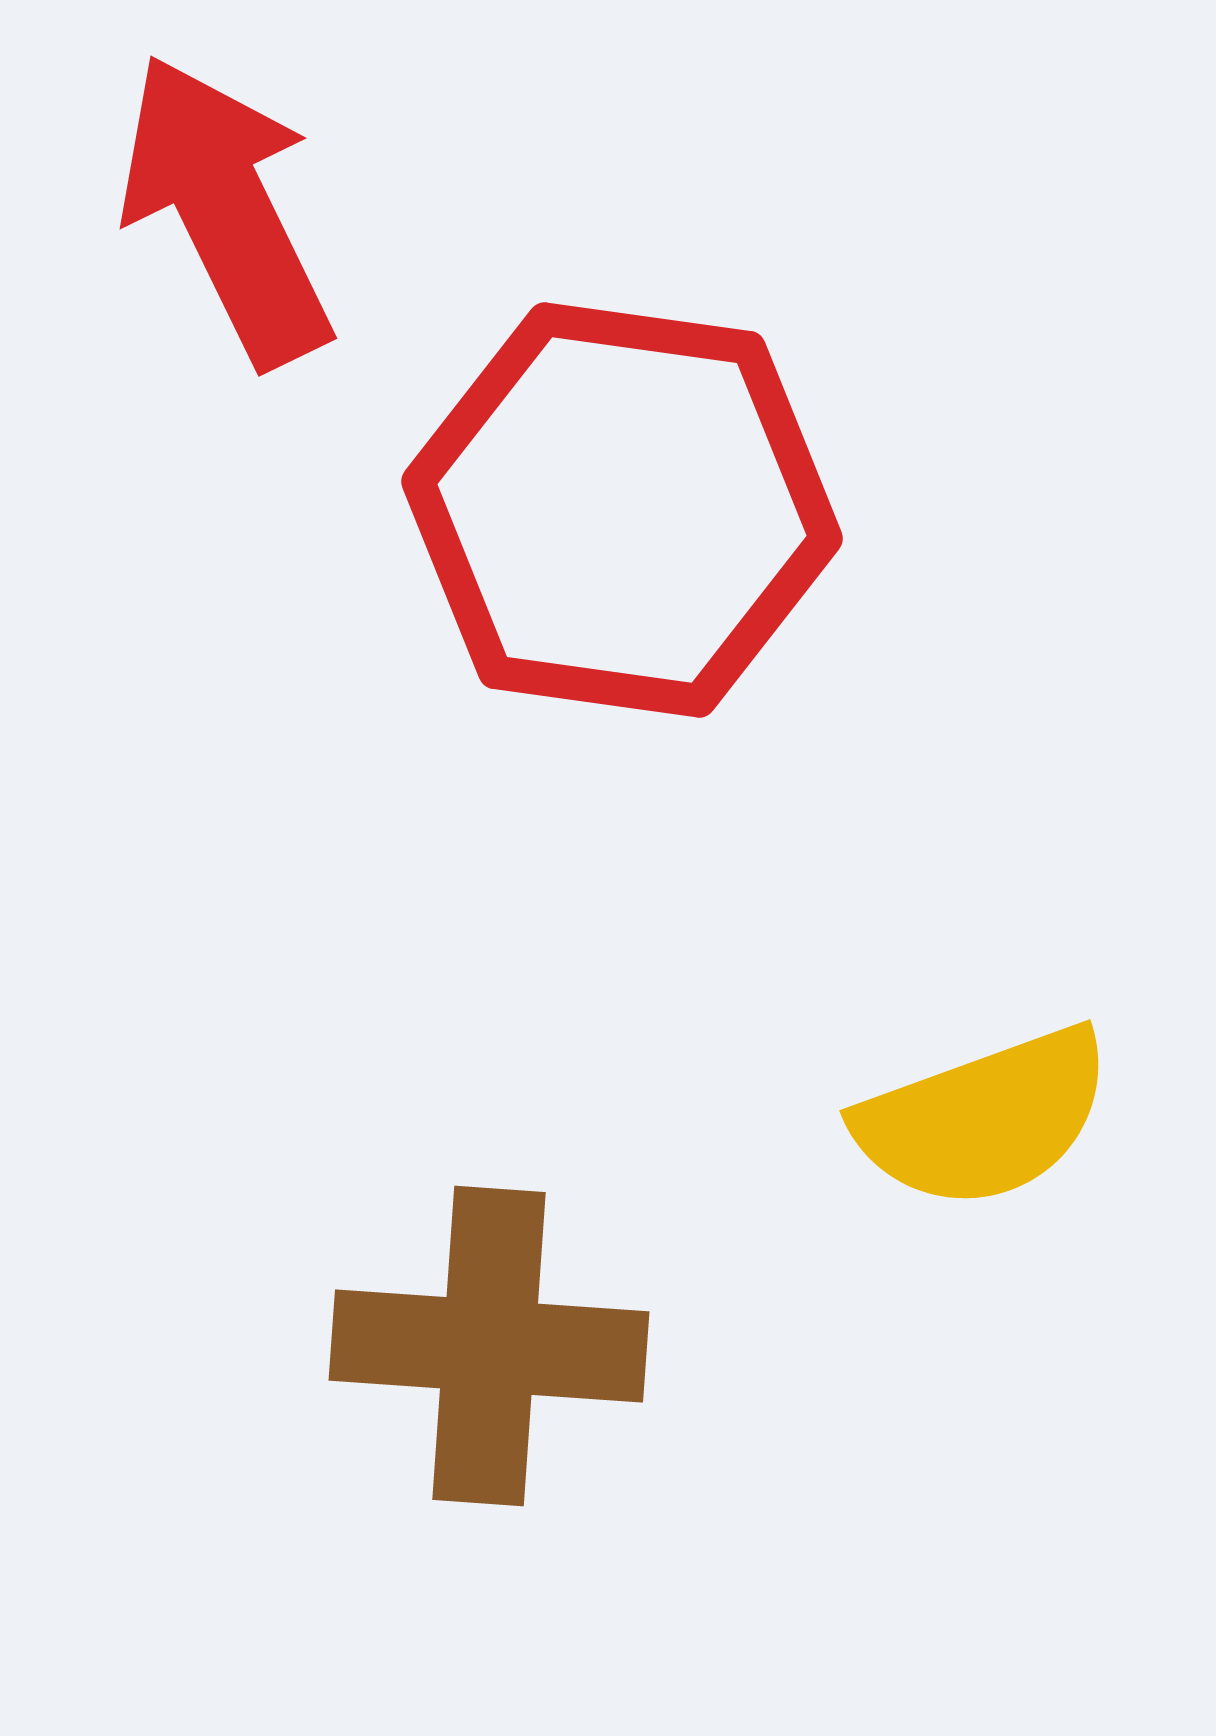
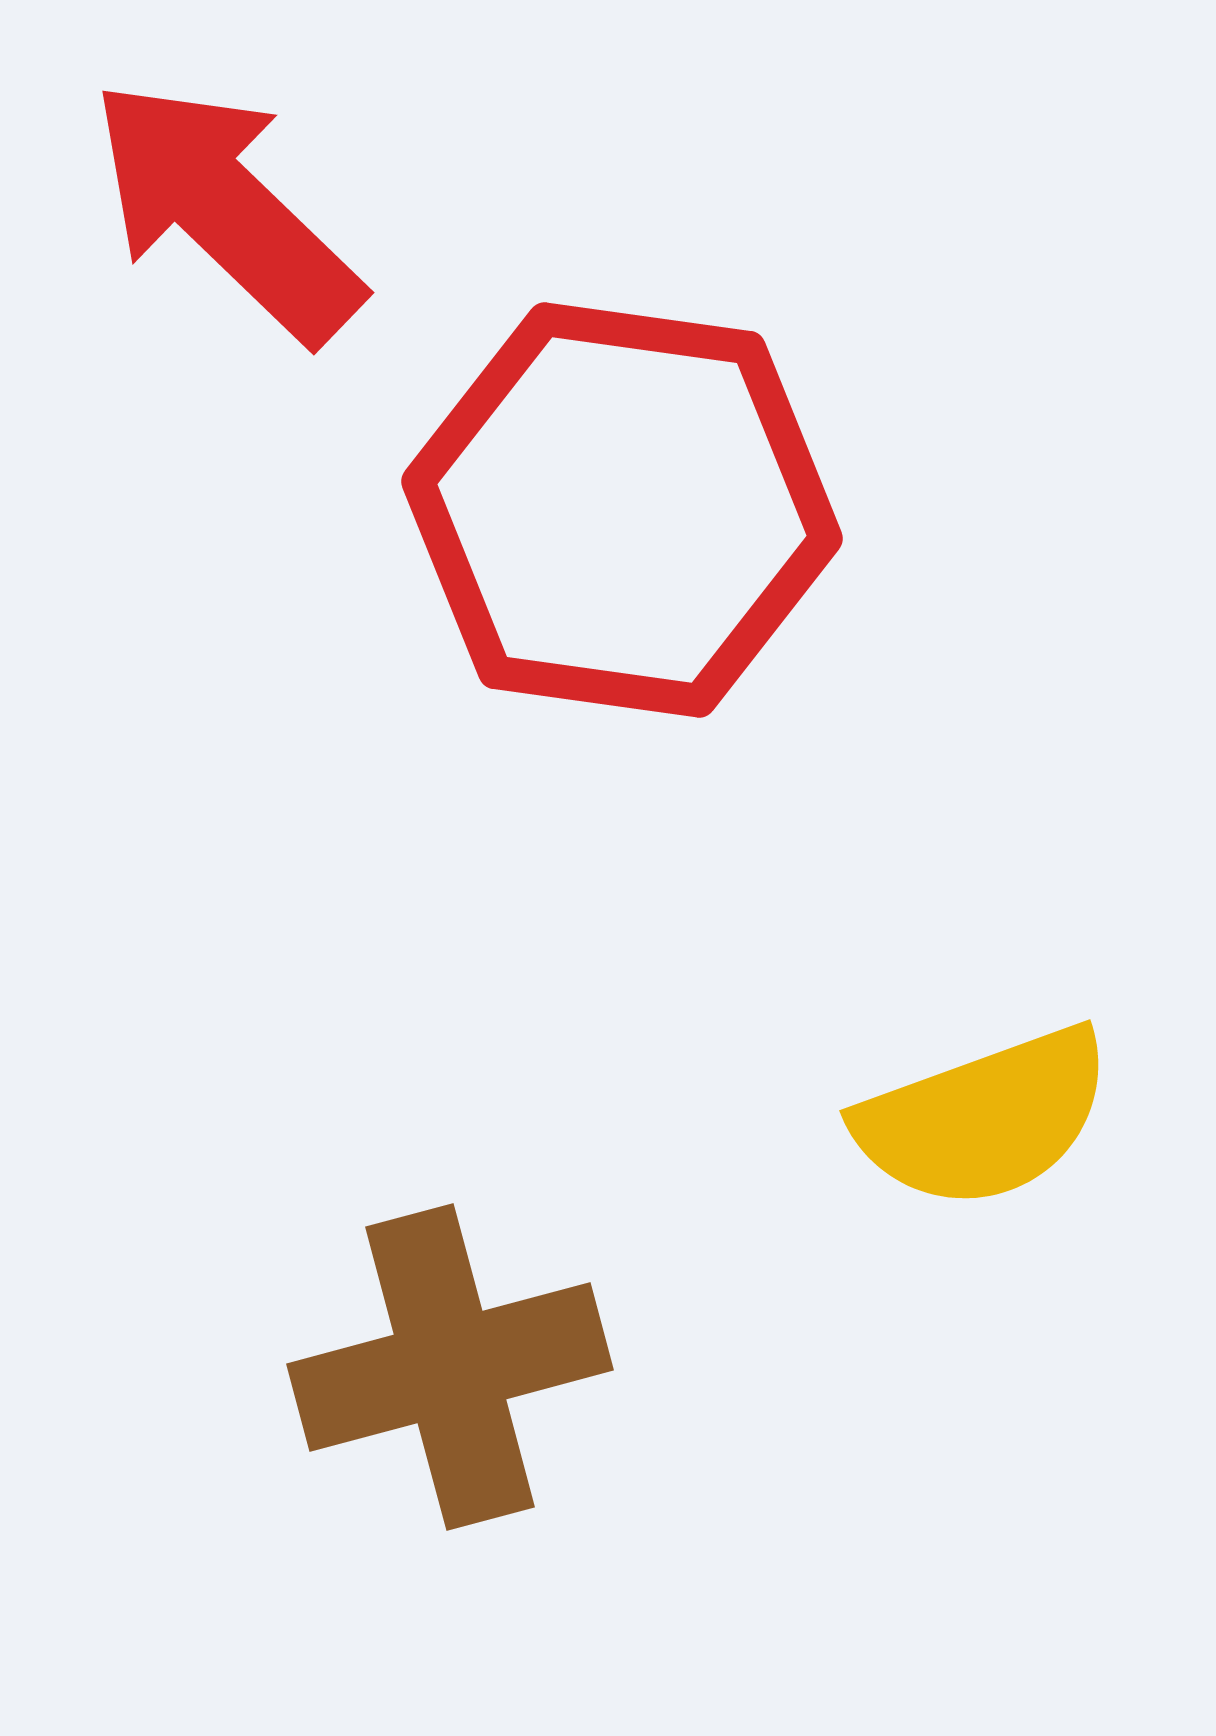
red arrow: rotated 20 degrees counterclockwise
brown cross: moved 39 px left, 21 px down; rotated 19 degrees counterclockwise
